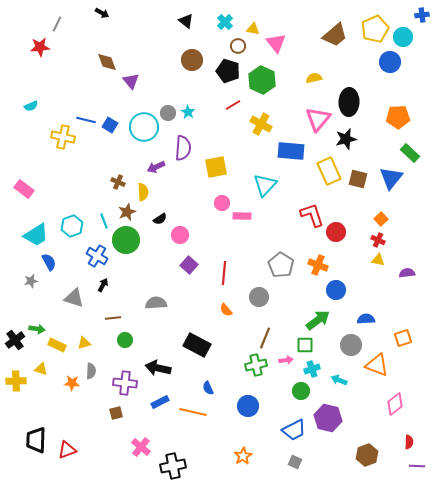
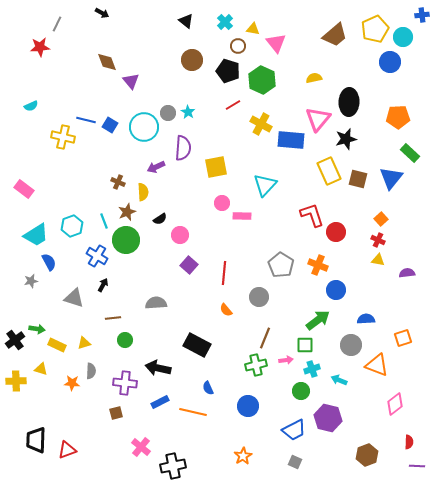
blue rectangle at (291, 151): moved 11 px up
